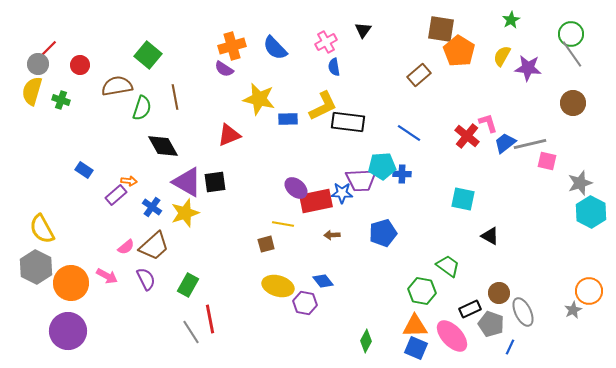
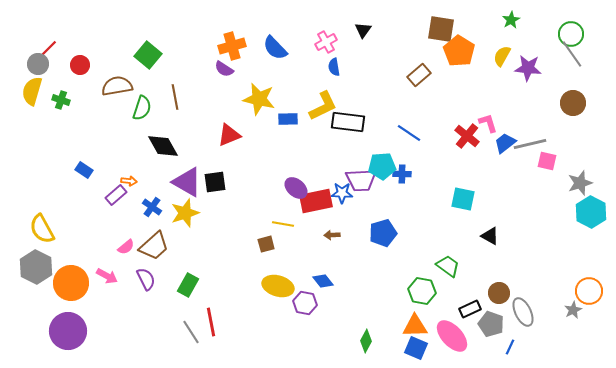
red line at (210, 319): moved 1 px right, 3 px down
